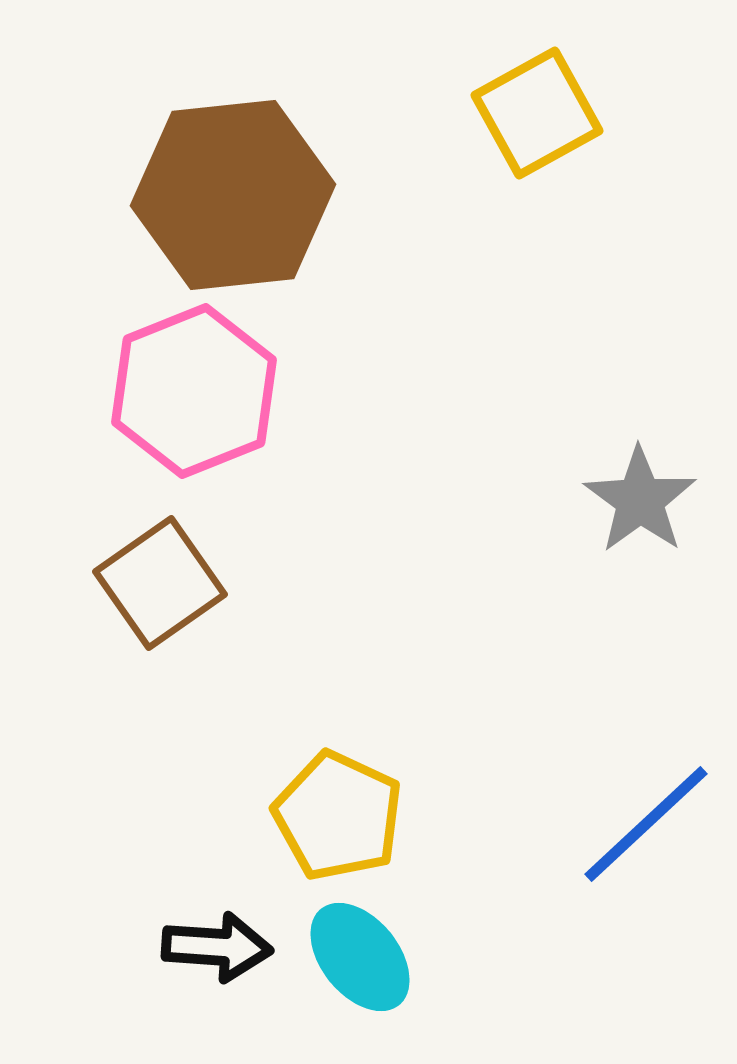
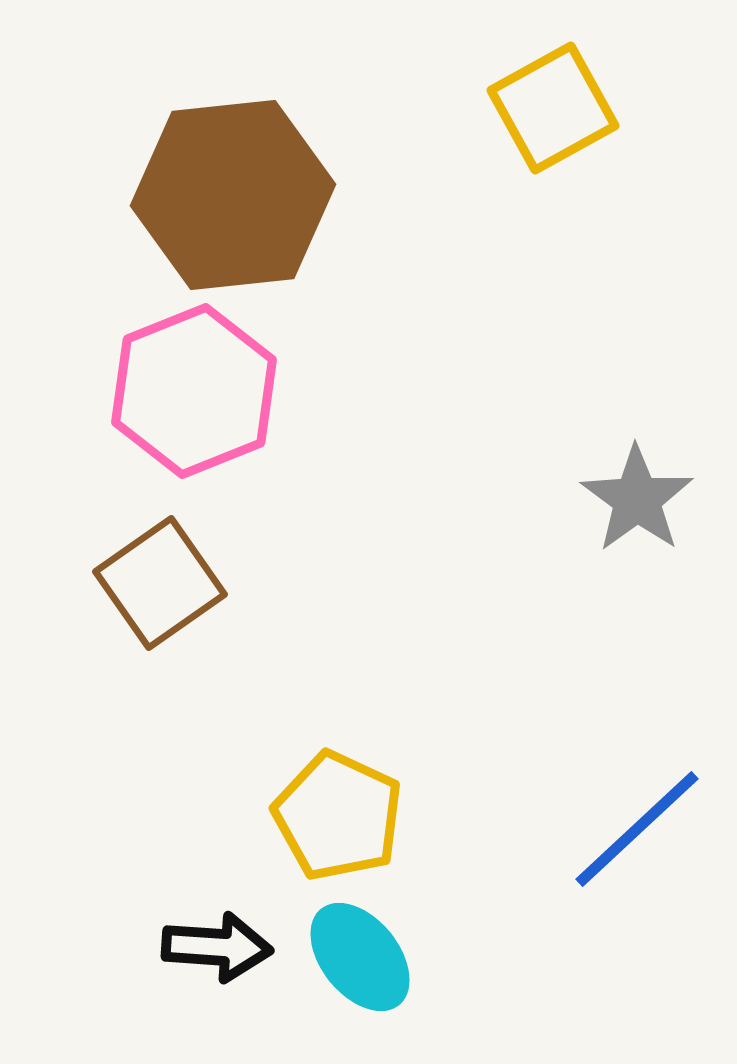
yellow square: moved 16 px right, 5 px up
gray star: moved 3 px left, 1 px up
blue line: moved 9 px left, 5 px down
